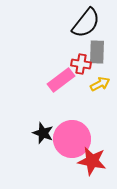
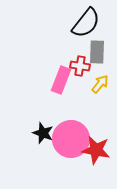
red cross: moved 1 px left, 2 px down
pink rectangle: rotated 32 degrees counterclockwise
yellow arrow: rotated 24 degrees counterclockwise
pink circle: moved 1 px left
red star: moved 4 px right, 11 px up
